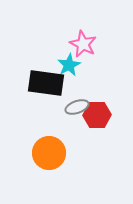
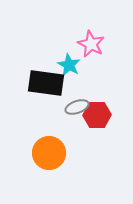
pink star: moved 8 px right
cyan star: rotated 15 degrees counterclockwise
